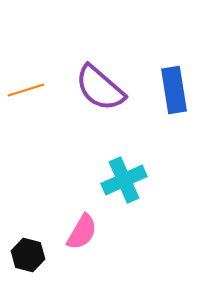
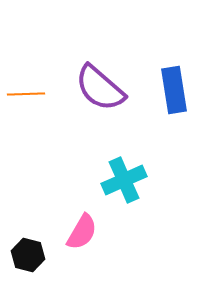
orange line: moved 4 px down; rotated 15 degrees clockwise
